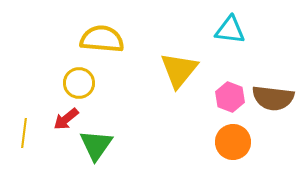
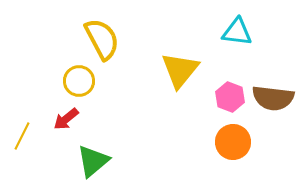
cyan triangle: moved 7 px right, 2 px down
yellow semicircle: rotated 57 degrees clockwise
yellow triangle: moved 1 px right
yellow circle: moved 2 px up
yellow line: moved 2 px left, 3 px down; rotated 20 degrees clockwise
green triangle: moved 3 px left, 16 px down; rotated 15 degrees clockwise
